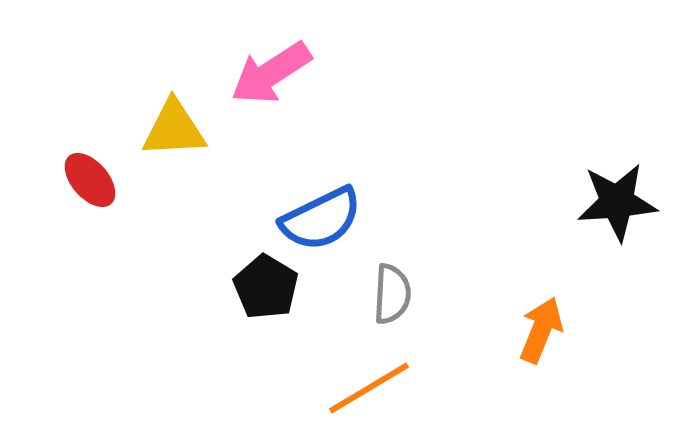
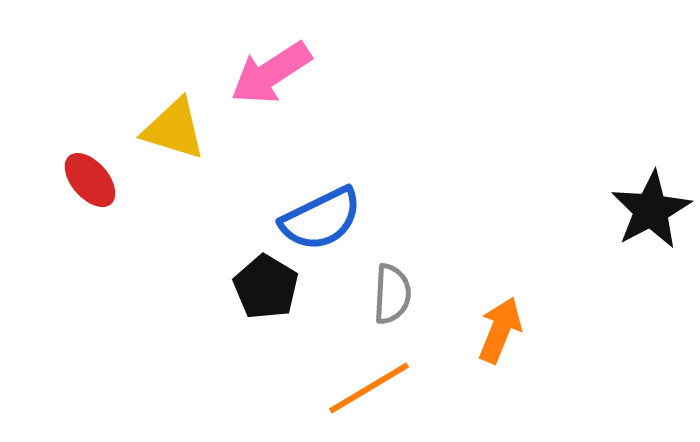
yellow triangle: rotated 20 degrees clockwise
black star: moved 34 px right, 8 px down; rotated 24 degrees counterclockwise
orange arrow: moved 41 px left
